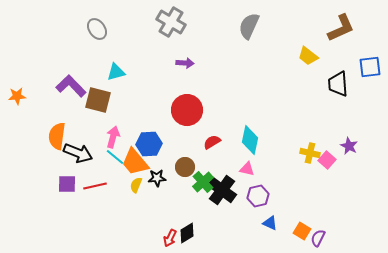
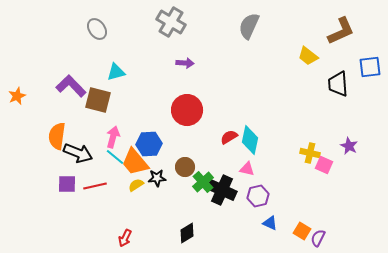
brown L-shape: moved 3 px down
orange star: rotated 18 degrees counterclockwise
red semicircle: moved 17 px right, 5 px up
pink square: moved 3 px left, 5 px down; rotated 18 degrees counterclockwise
yellow semicircle: rotated 35 degrees clockwise
black cross: rotated 12 degrees counterclockwise
red arrow: moved 45 px left
